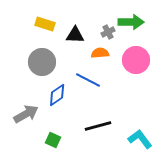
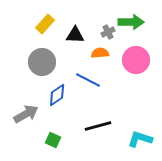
yellow rectangle: rotated 66 degrees counterclockwise
cyan L-shape: rotated 35 degrees counterclockwise
